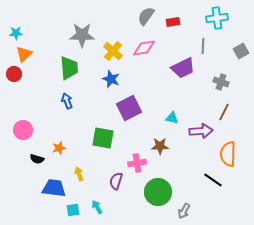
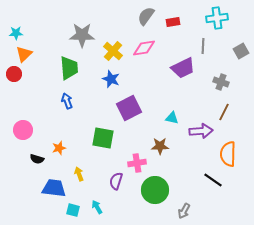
green circle: moved 3 px left, 2 px up
cyan square: rotated 24 degrees clockwise
